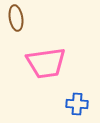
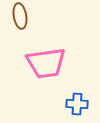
brown ellipse: moved 4 px right, 2 px up
